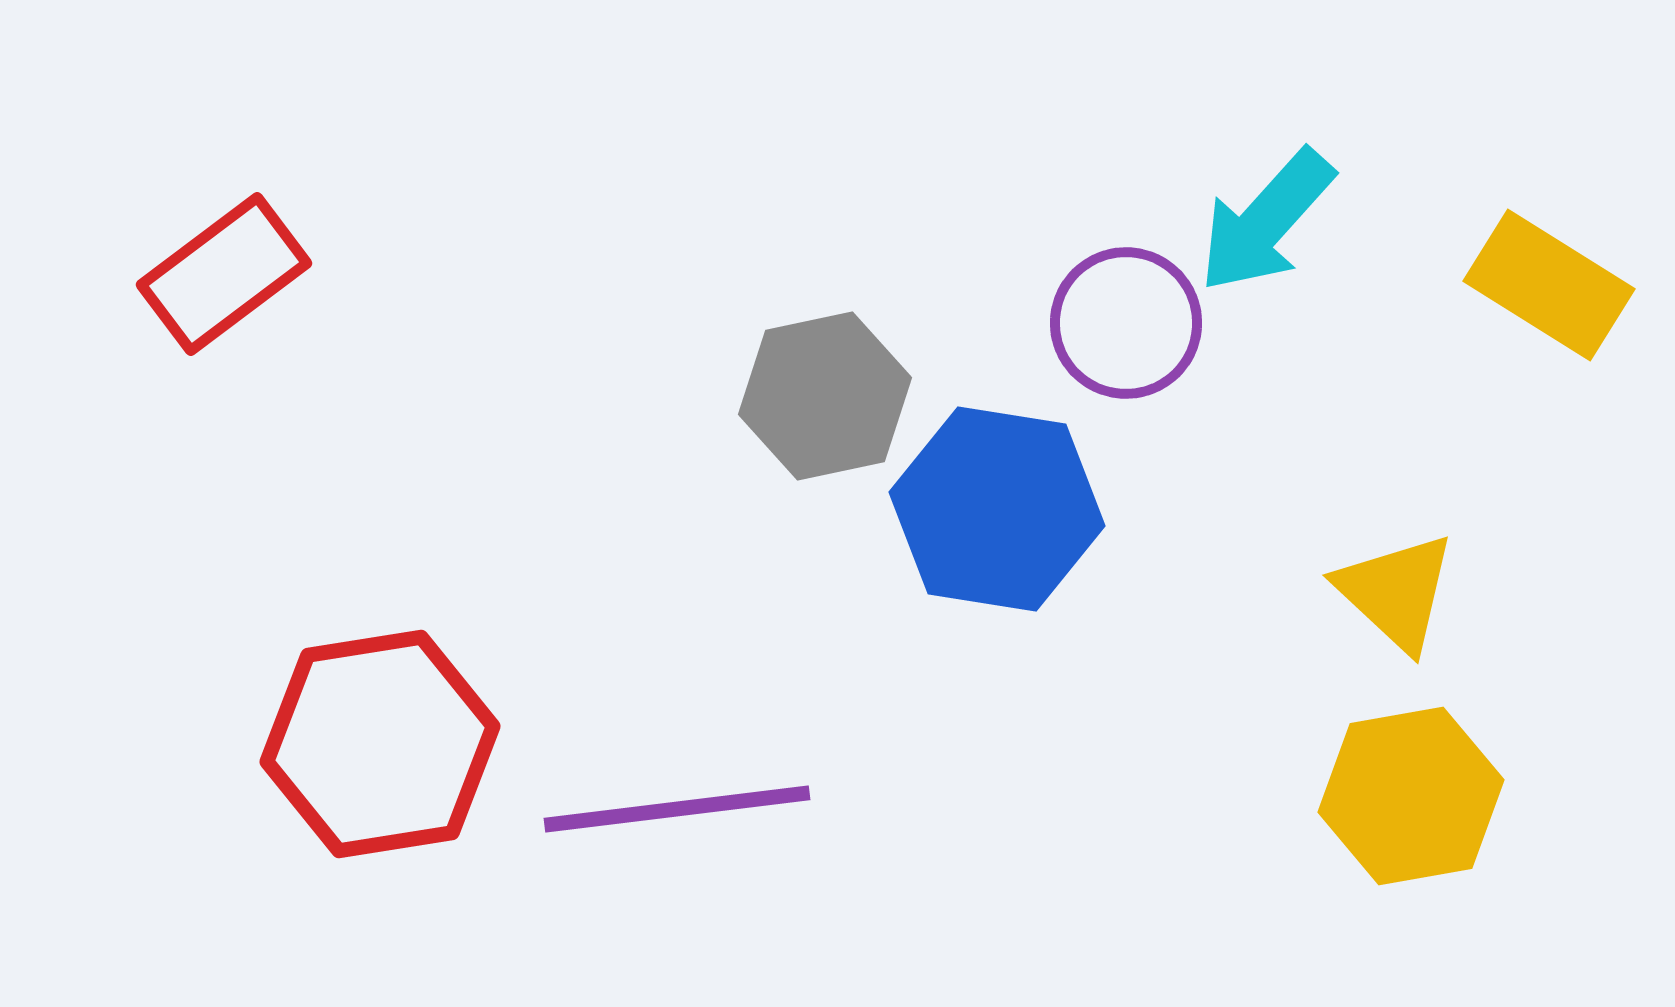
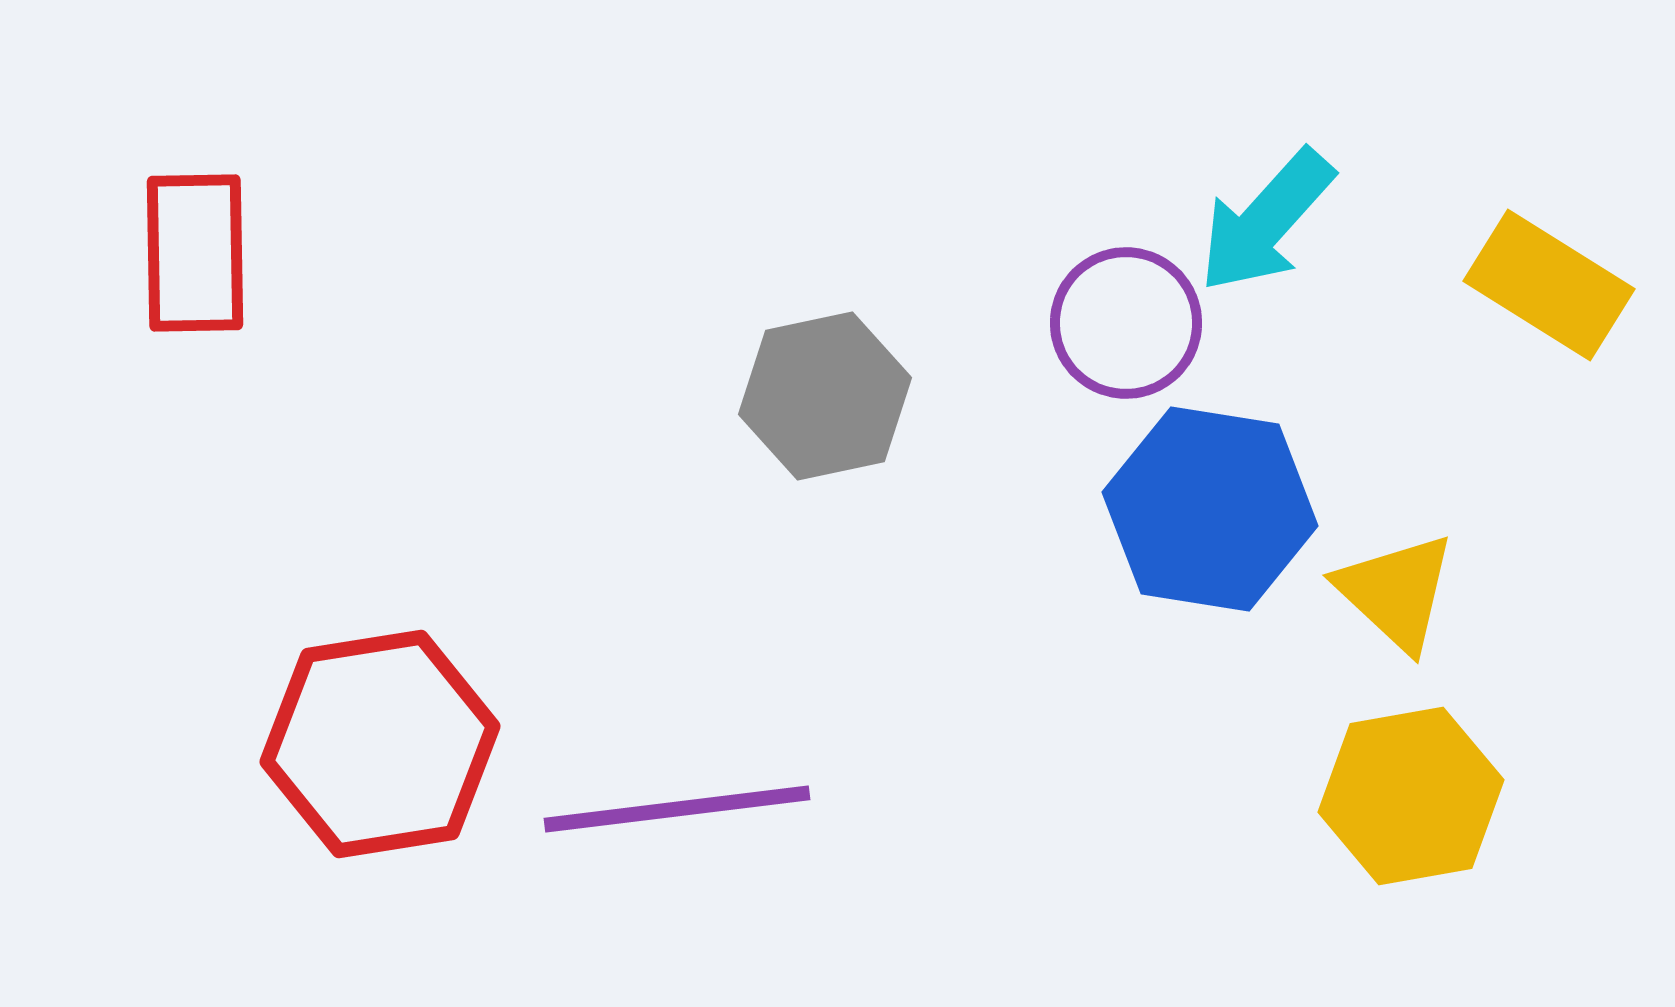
red rectangle: moved 29 px left, 21 px up; rotated 54 degrees counterclockwise
blue hexagon: moved 213 px right
